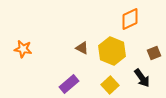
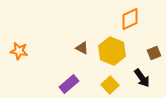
orange star: moved 4 px left, 2 px down
